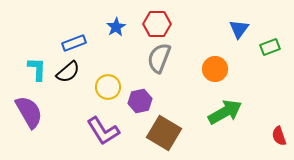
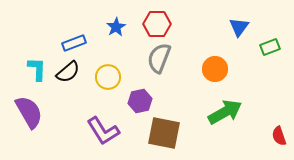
blue triangle: moved 2 px up
yellow circle: moved 10 px up
brown square: rotated 20 degrees counterclockwise
